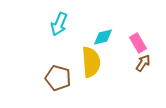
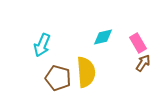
cyan arrow: moved 17 px left, 21 px down
yellow semicircle: moved 5 px left, 10 px down
